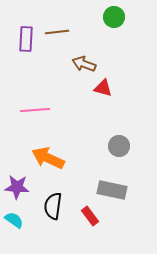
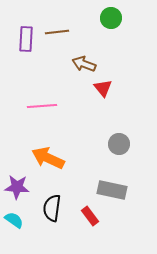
green circle: moved 3 px left, 1 px down
red triangle: rotated 36 degrees clockwise
pink line: moved 7 px right, 4 px up
gray circle: moved 2 px up
black semicircle: moved 1 px left, 2 px down
